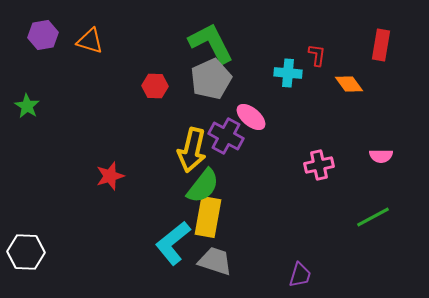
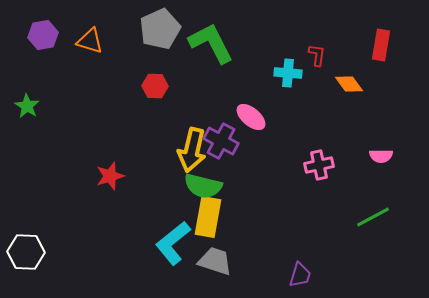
gray pentagon: moved 51 px left, 50 px up
purple cross: moved 5 px left, 5 px down
green semicircle: rotated 66 degrees clockwise
